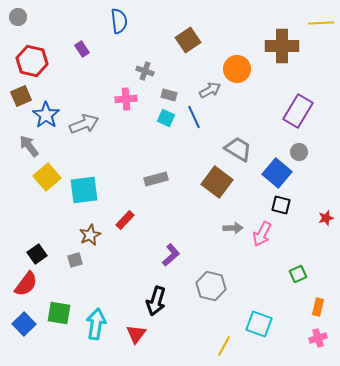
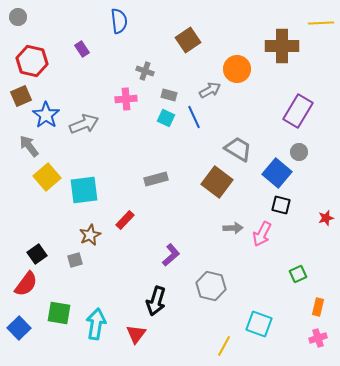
blue square at (24, 324): moved 5 px left, 4 px down
